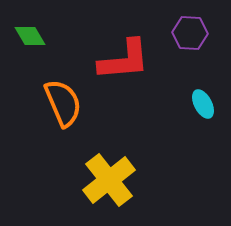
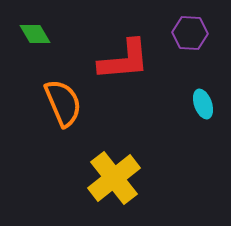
green diamond: moved 5 px right, 2 px up
cyan ellipse: rotated 8 degrees clockwise
yellow cross: moved 5 px right, 2 px up
